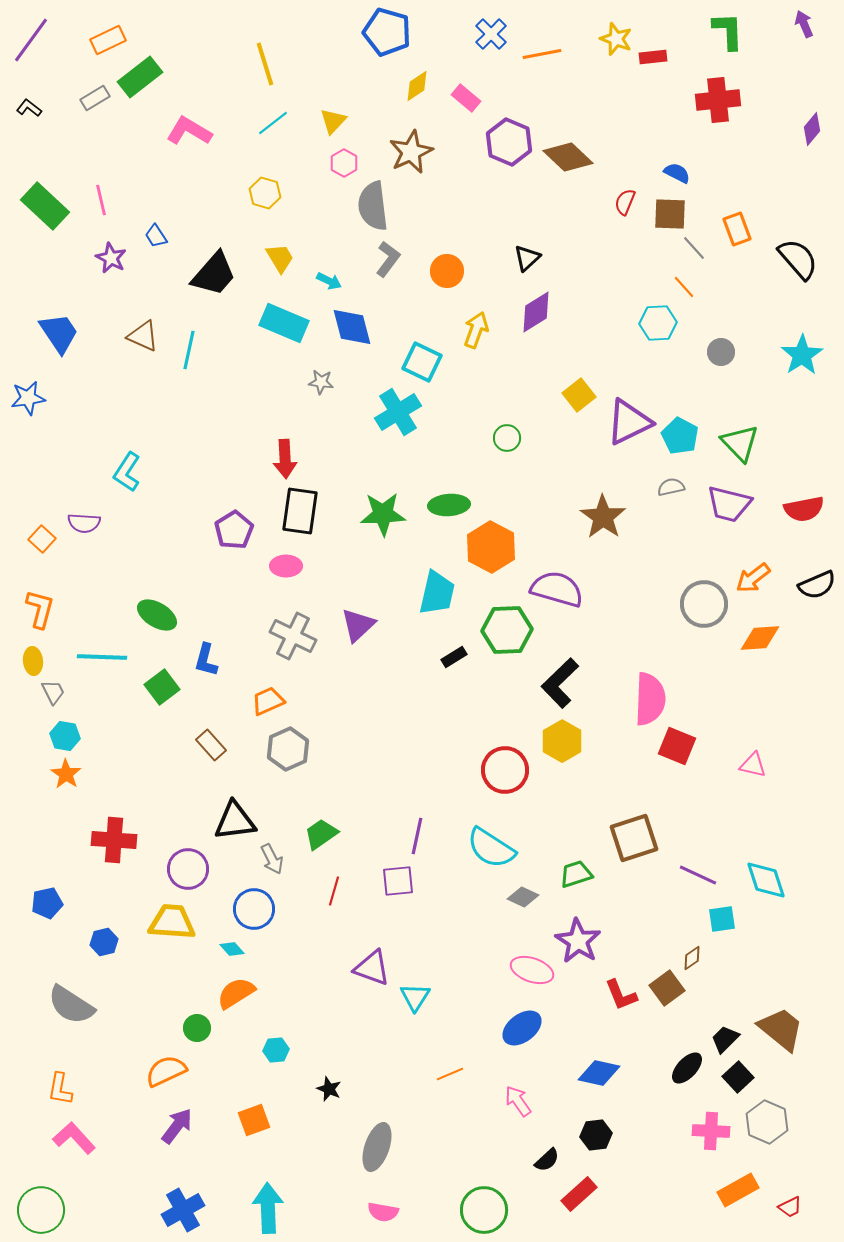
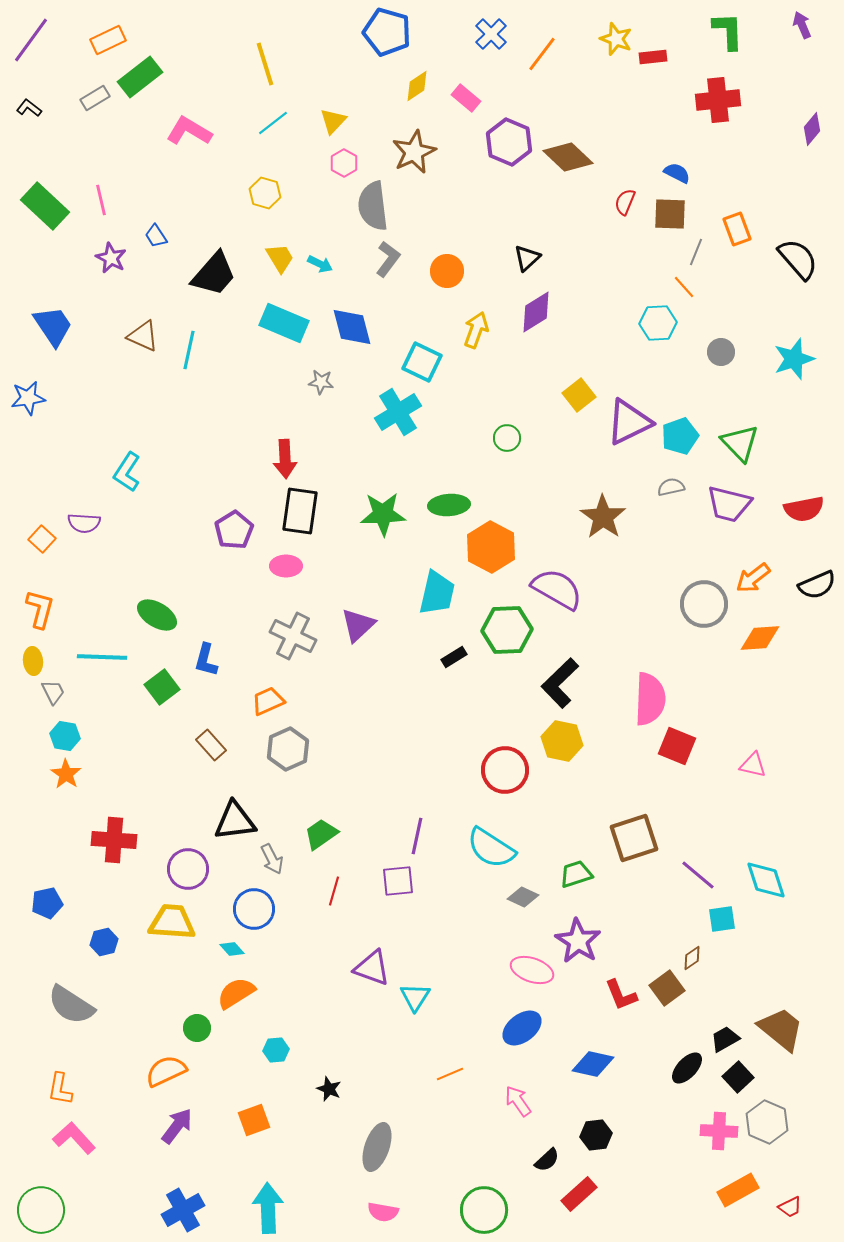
purple arrow at (804, 24): moved 2 px left, 1 px down
orange line at (542, 54): rotated 42 degrees counterclockwise
brown star at (411, 152): moved 3 px right
gray line at (694, 248): moved 2 px right, 4 px down; rotated 64 degrees clockwise
cyan arrow at (329, 281): moved 9 px left, 17 px up
blue trapezoid at (59, 333): moved 6 px left, 7 px up
cyan star at (802, 355): moved 8 px left, 4 px down; rotated 15 degrees clockwise
cyan pentagon at (680, 436): rotated 24 degrees clockwise
purple semicircle at (557, 589): rotated 14 degrees clockwise
yellow hexagon at (562, 741): rotated 18 degrees counterclockwise
purple line at (698, 875): rotated 15 degrees clockwise
black trapezoid at (725, 1039): rotated 16 degrees clockwise
blue diamond at (599, 1073): moved 6 px left, 9 px up
pink cross at (711, 1131): moved 8 px right
